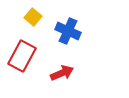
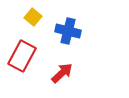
blue cross: rotated 10 degrees counterclockwise
red arrow: rotated 20 degrees counterclockwise
